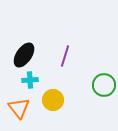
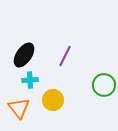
purple line: rotated 10 degrees clockwise
